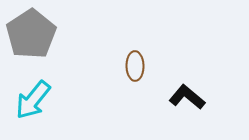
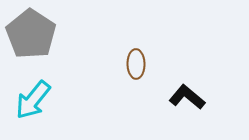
gray pentagon: rotated 6 degrees counterclockwise
brown ellipse: moved 1 px right, 2 px up
